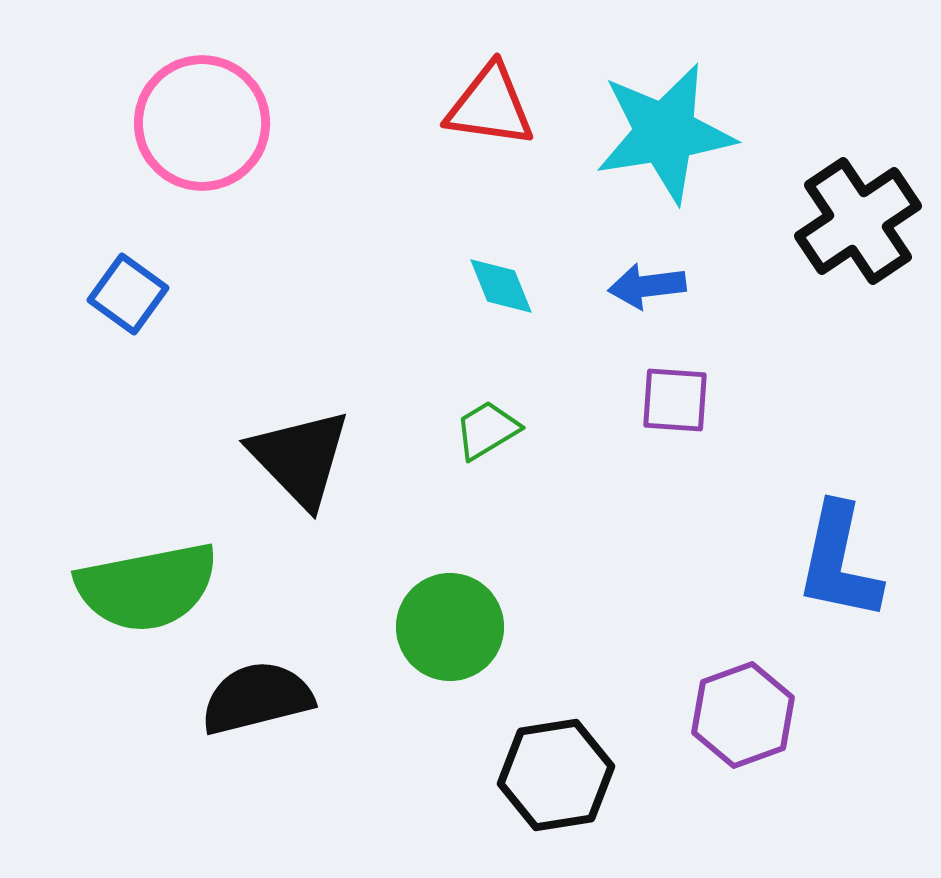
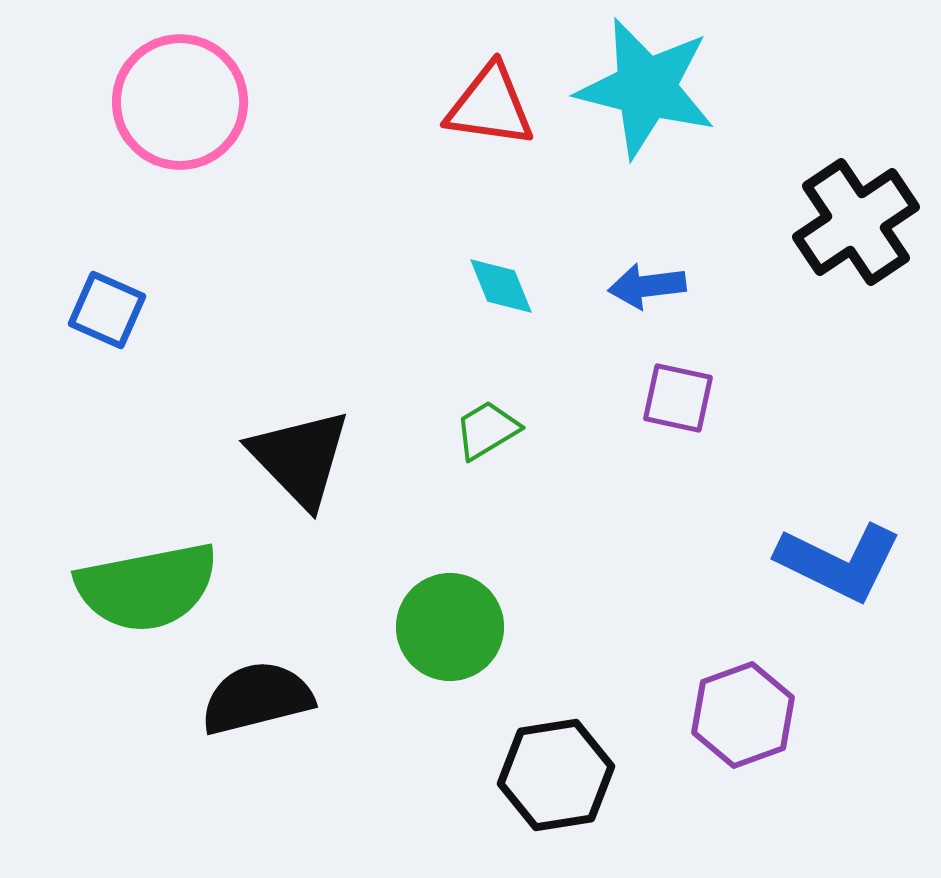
pink circle: moved 22 px left, 21 px up
cyan star: moved 19 px left, 45 px up; rotated 23 degrees clockwise
black cross: moved 2 px left, 1 px down
blue square: moved 21 px left, 16 px down; rotated 12 degrees counterclockwise
purple square: moved 3 px right, 2 px up; rotated 8 degrees clockwise
blue L-shape: rotated 76 degrees counterclockwise
